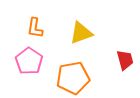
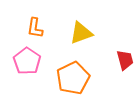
pink pentagon: moved 2 px left
orange pentagon: rotated 16 degrees counterclockwise
